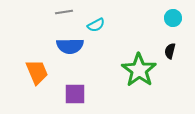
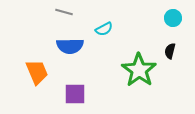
gray line: rotated 24 degrees clockwise
cyan semicircle: moved 8 px right, 4 px down
